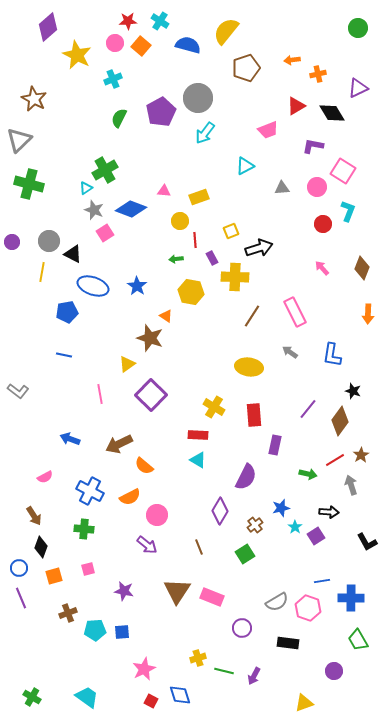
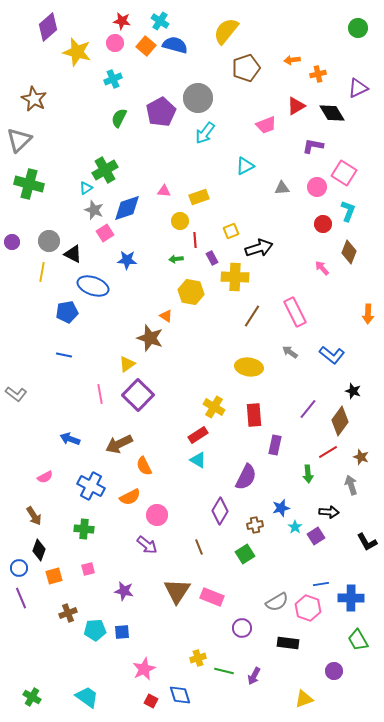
red star at (128, 21): moved 6 px left; rotated 12 degrees clockwise
blue semicircle at (188, 45): moved 13 px left
orange square at (141, 46): moved 5 px right
yellow star at (77, 55): moved 3 px up; rotated 12 degrees counterclockwise
pink trapezoid at (268, 130): moved 2 px left, 5 px up
pink square at (343, 171): moved 1 px right, 2 px down
blue diamond at (131, 209): moved 4 px left, 1 px up; rotated 40 degrees counterclockwise
brown diamond at (362, 268): moved 13 px left, 16 px up
blue star at (137, 286): moved 10 px left, 26 px up; rotated 30 degrees counterclockwise
blue L-shape at (332, 355): rotated 60 degrees counterclockwise
gray L-shape at (18, 391): moved 2 px left, 3 px down
purple square at (151, 395): moved 13 px left
red rectangle at (198, 435): rotated 36 degrees counterclockwise
brown star at (361, 455): moved 2 px down; rotated 21 degrees counterclockwise
red line at (335, 460): moved 7 px left, 8 px up
orange semicircle at (144, 466): rotated 24 degrees clockwise
green arrow at (308, 474): rotated 72 degrees clockwise
blue cross at (90, 491): moved 1 px right, 5 px up
brown cross at (255, 525): rotated 28 degrees clockwise
black diamond at (41, 547): moved 2 px left, 3 px down
blue line at (322, 581): moved 1 px left, 3 px down
yellow triangle at (304, 703): moved 4 px up
